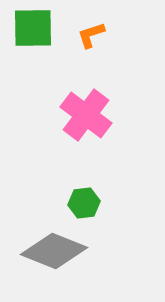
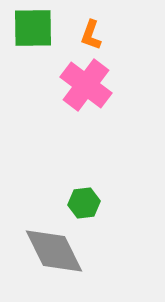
orange L-shape: rotated 52 degrees counterclockwise
pink cross: moved 30 px up
gray diamond: rotated 42 degrees clockwise
